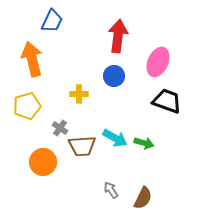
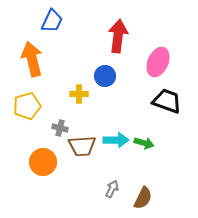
blue circle: moved 9 px left
gray cross: rotated 21 degrees counterclockwise
cyan arrow: moved 1 px right, 2 px down; rotated 30 degrees counterclockwise
gray arrow: moved 1 px right, 1 px up; rotated 60 degrees clockwise
